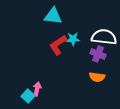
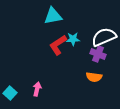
cyan triangle: rotated 18 degrees counterclockwise
white semicircle: rotated 30 degrees counterclockwise
orange semicircle: moved 3 px left
cyan square: moved 18 px left, 3 px up
